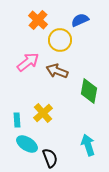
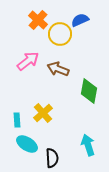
yellow circle: moved 6 px up
pink arrow: moved 1 px up
brown arrow: moved 1 px right, 2 px up
black semicircle: moved 2 px right; rotated 18 degrees clockwise
